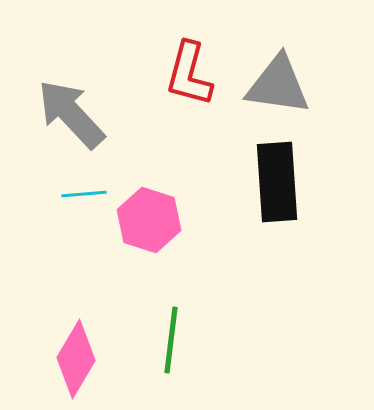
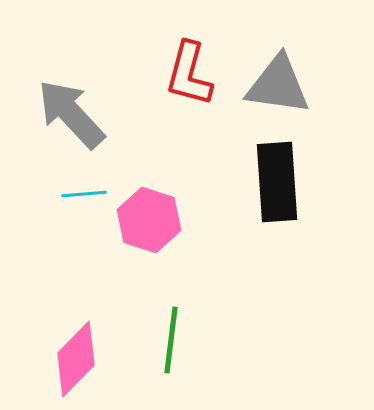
pink diamond: rotated 14 degrees clockwise
